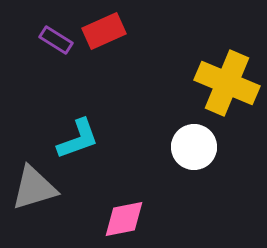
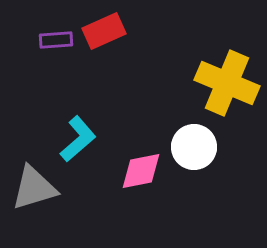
purple rectangle: rotated 36 degrees counterclockwise
cyan L-shape: rotated 21 degrees counterclockwise
pink diamond: moved 17 px right, 48 px up
